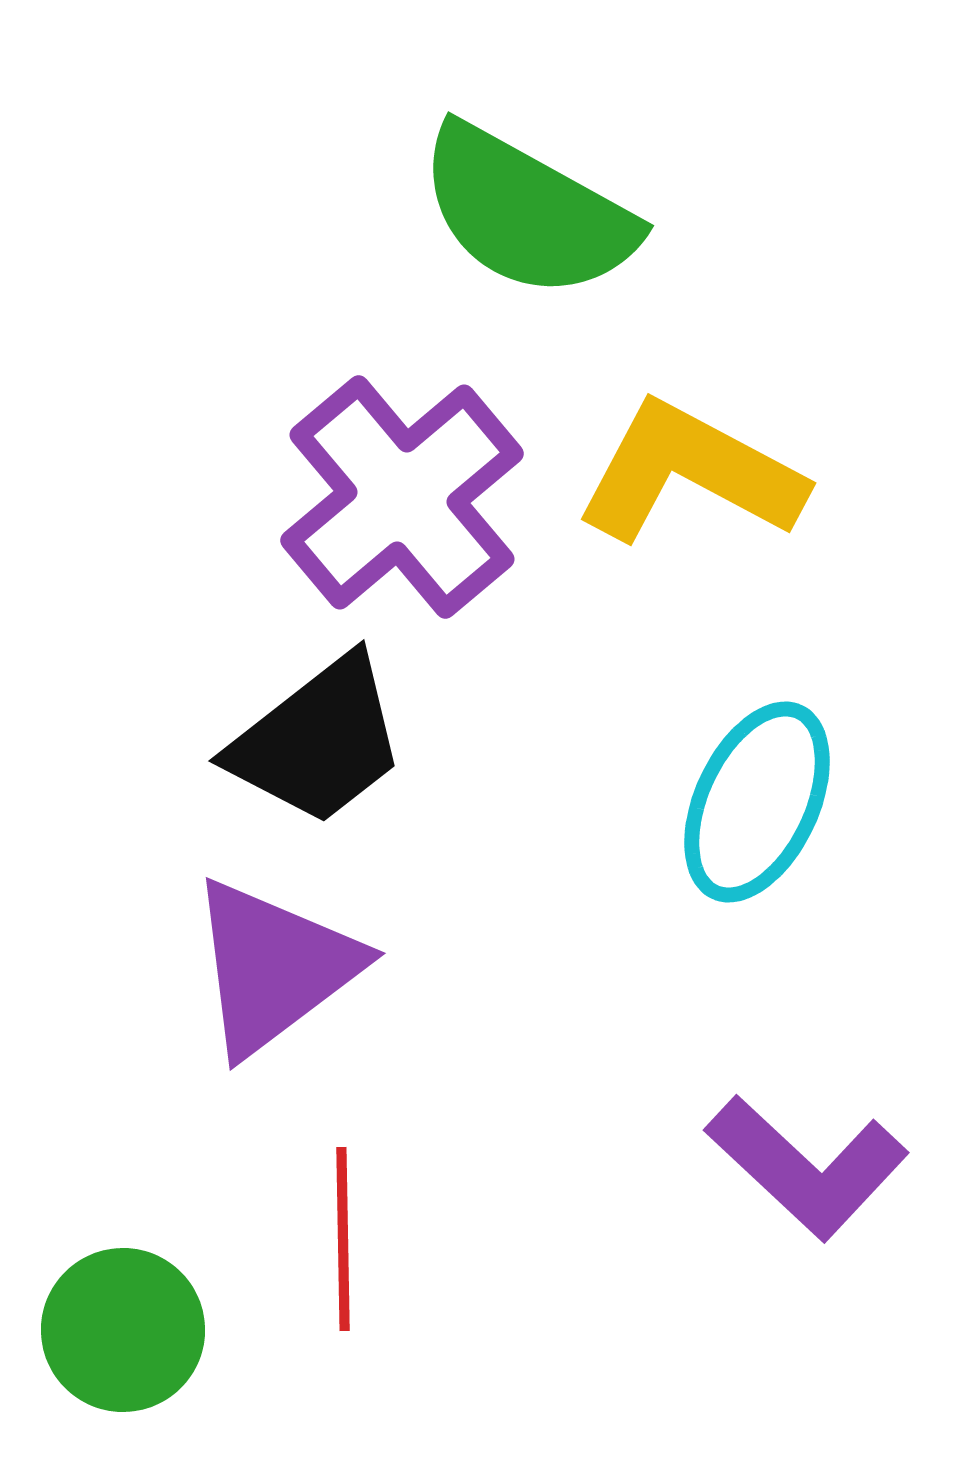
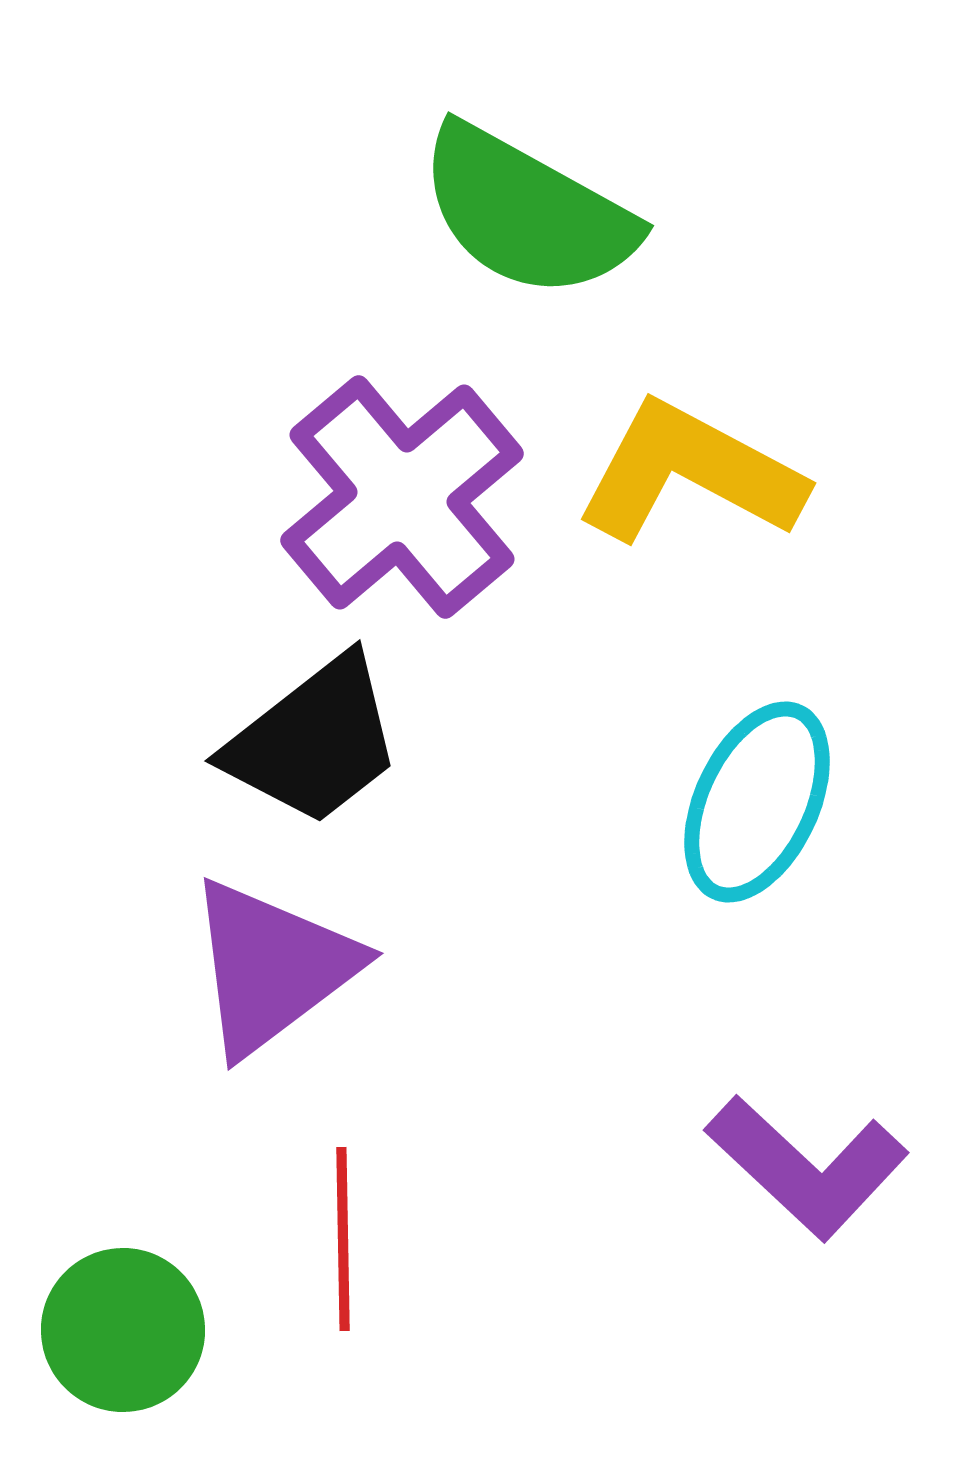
black trapezoid: moved 4 px left
purple triangle: moved 2 px left
